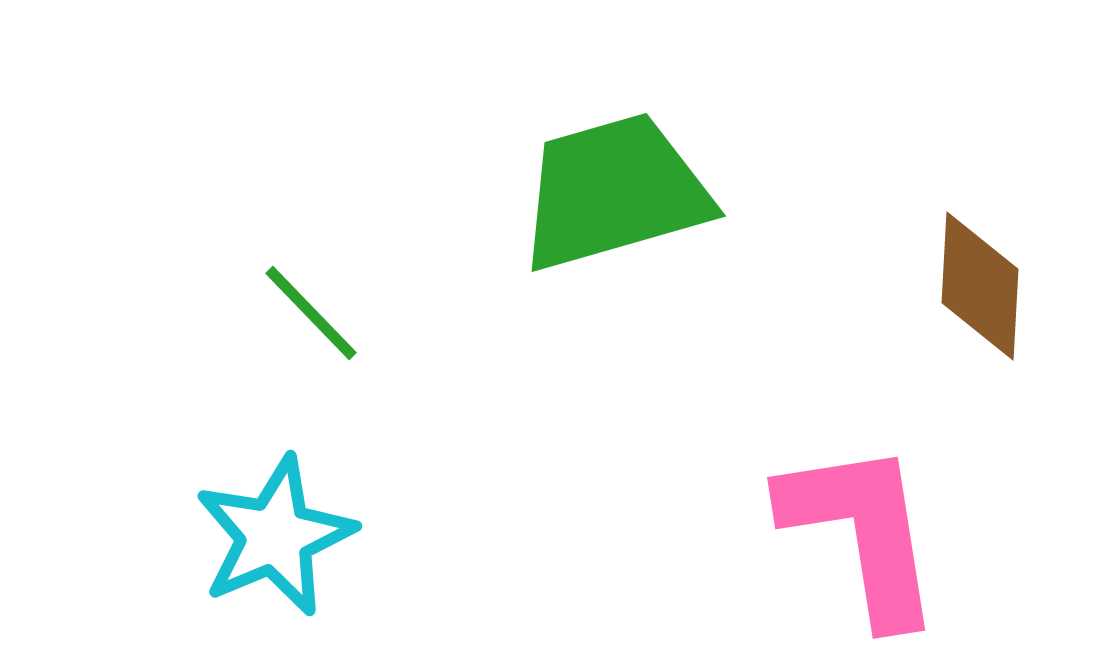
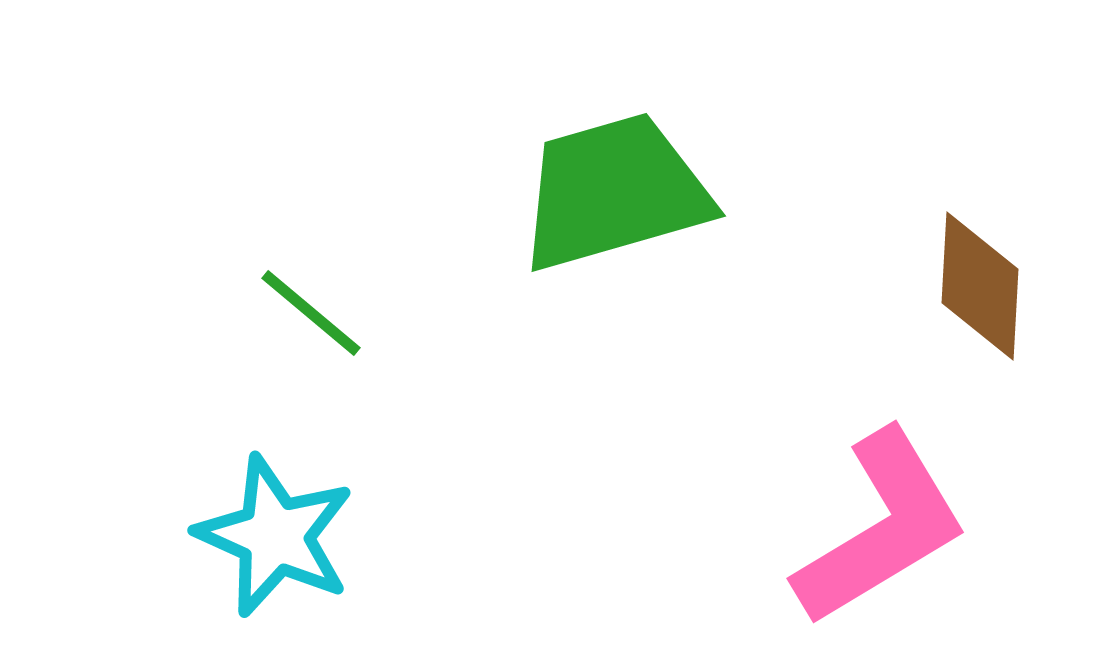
green line: rotated 6 degrees counterclockwise
pink L-shape: moved 19 px right, 4 px up; rotated 68 degrees clockwise
cyan star: rotated 25 degrees counterclockwise
